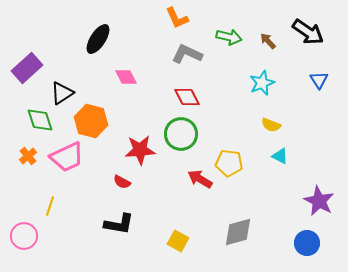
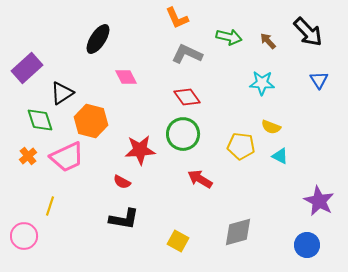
black arrow: rotated 12 degrees clockwise
cyan star: rotated 25 degrees clockwise
red diamond: rotated 8 degrees counterclockwise
yellow semicircle: moved 2 px down
green circle: moved 2 px right
yellow pentagon: moved 12 px right, 17 px up
black L-shape: moved 5 px right, 5 px up
blue circle: moved 2 px down
